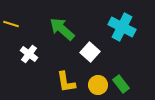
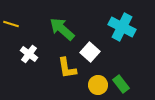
yellow L-shape: moved 1 px right, 14 px up
